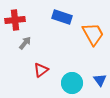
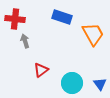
red cross: moved 1 px up; rotated 12 degrees clockwise
gray arrow: moved 2 px up; rotated 56 degrees counterclockwise
blue triangle: moved 4 px down
